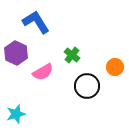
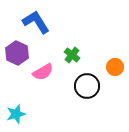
purple hexagon: moved 1 px right
